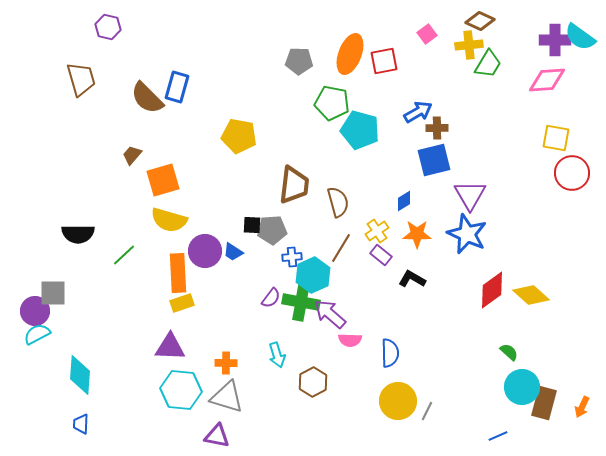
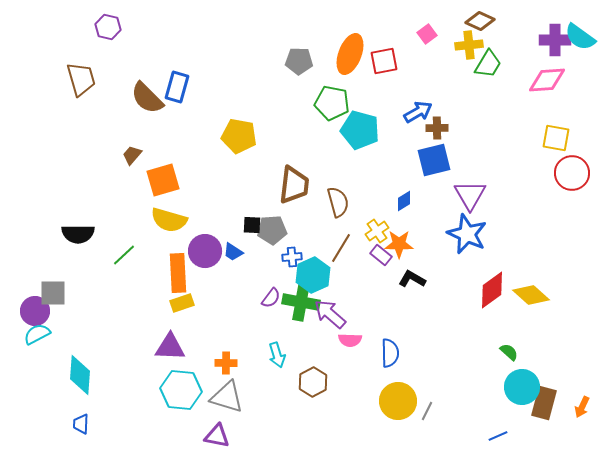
orange star at (417, 234): moved 18 px left, 10 px down
